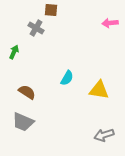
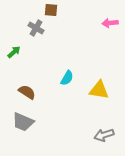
green arrow: rotated 24 degrees clockwise
